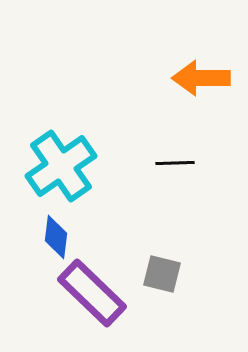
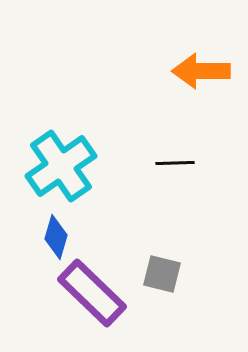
orange arrow: moved 7 px up
blue diamond: rotated 9 degrees clockwise
